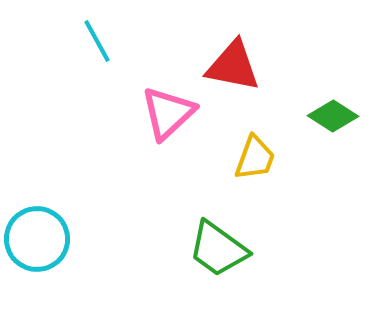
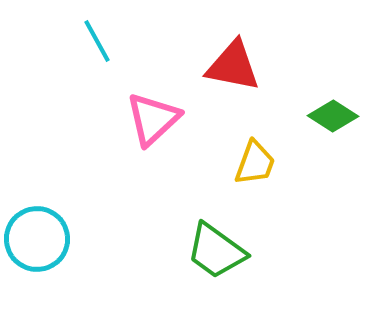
pink triangle: moved 15 px left, 6 px down
yellow trapezoid: moved 5 px down
green trapezoid: moved 2 px left, 2 px down
